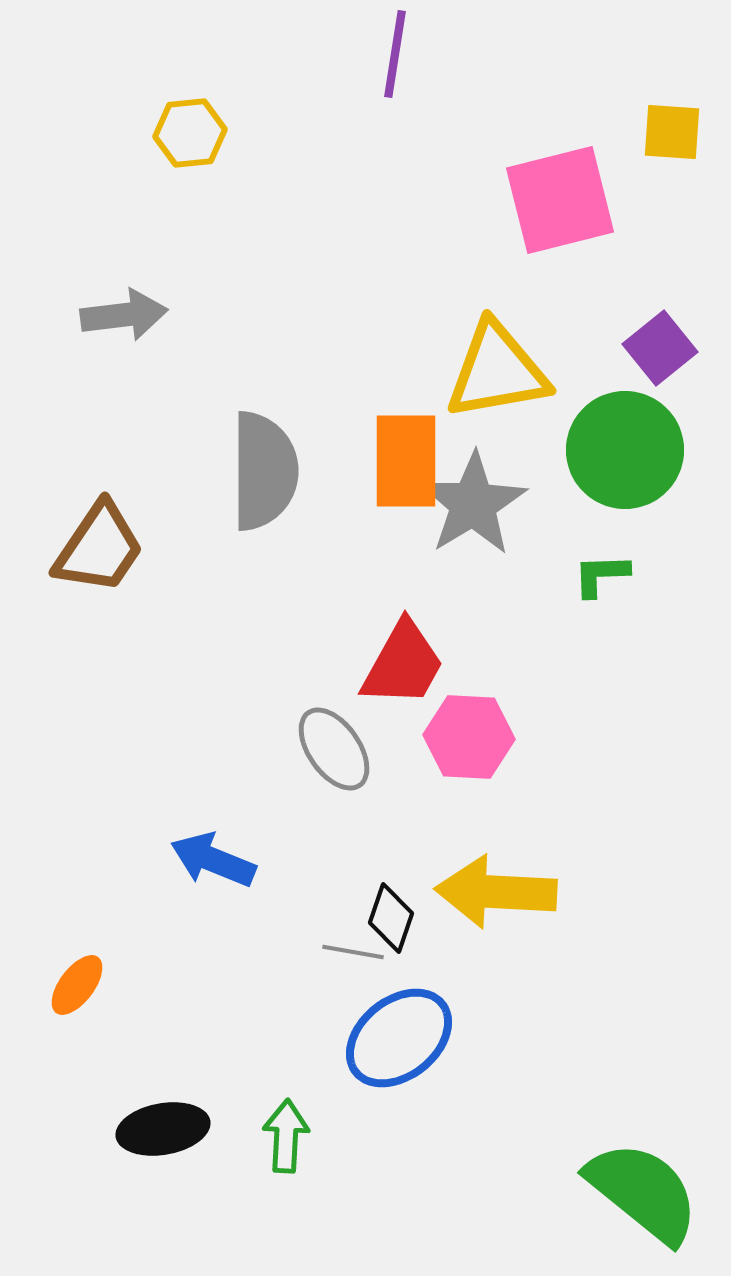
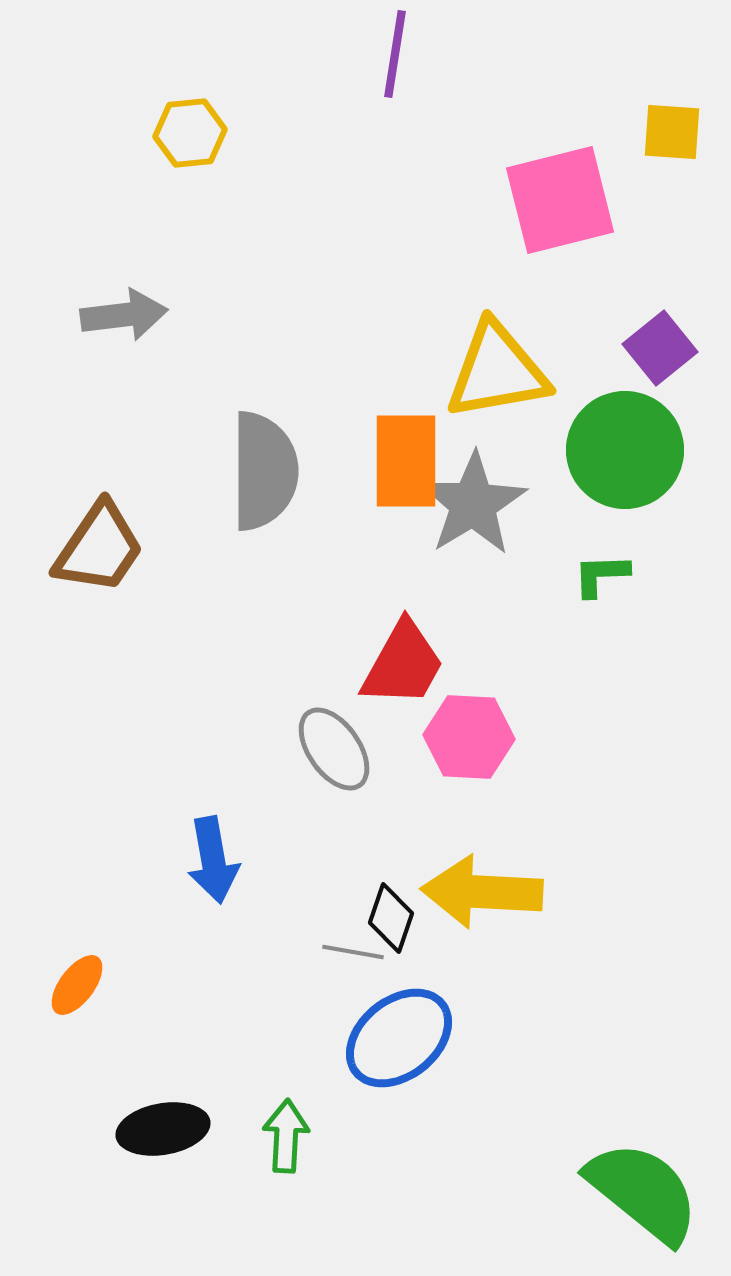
blue arrow: rotated 122 degrees counterclockwise
yellow arrow: moved 14 px left
